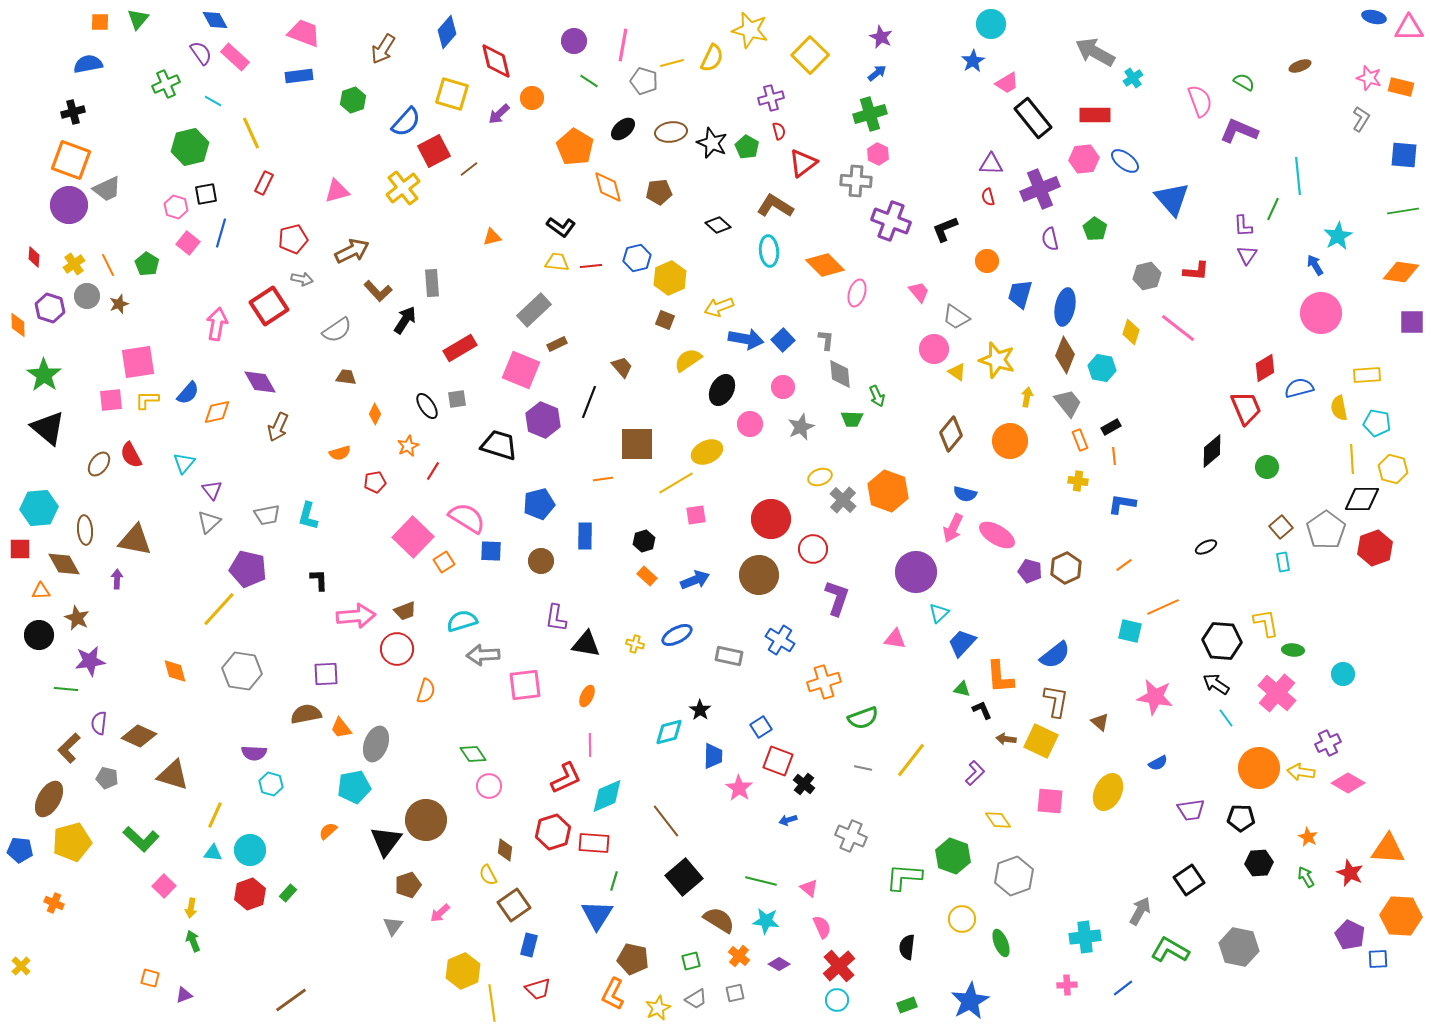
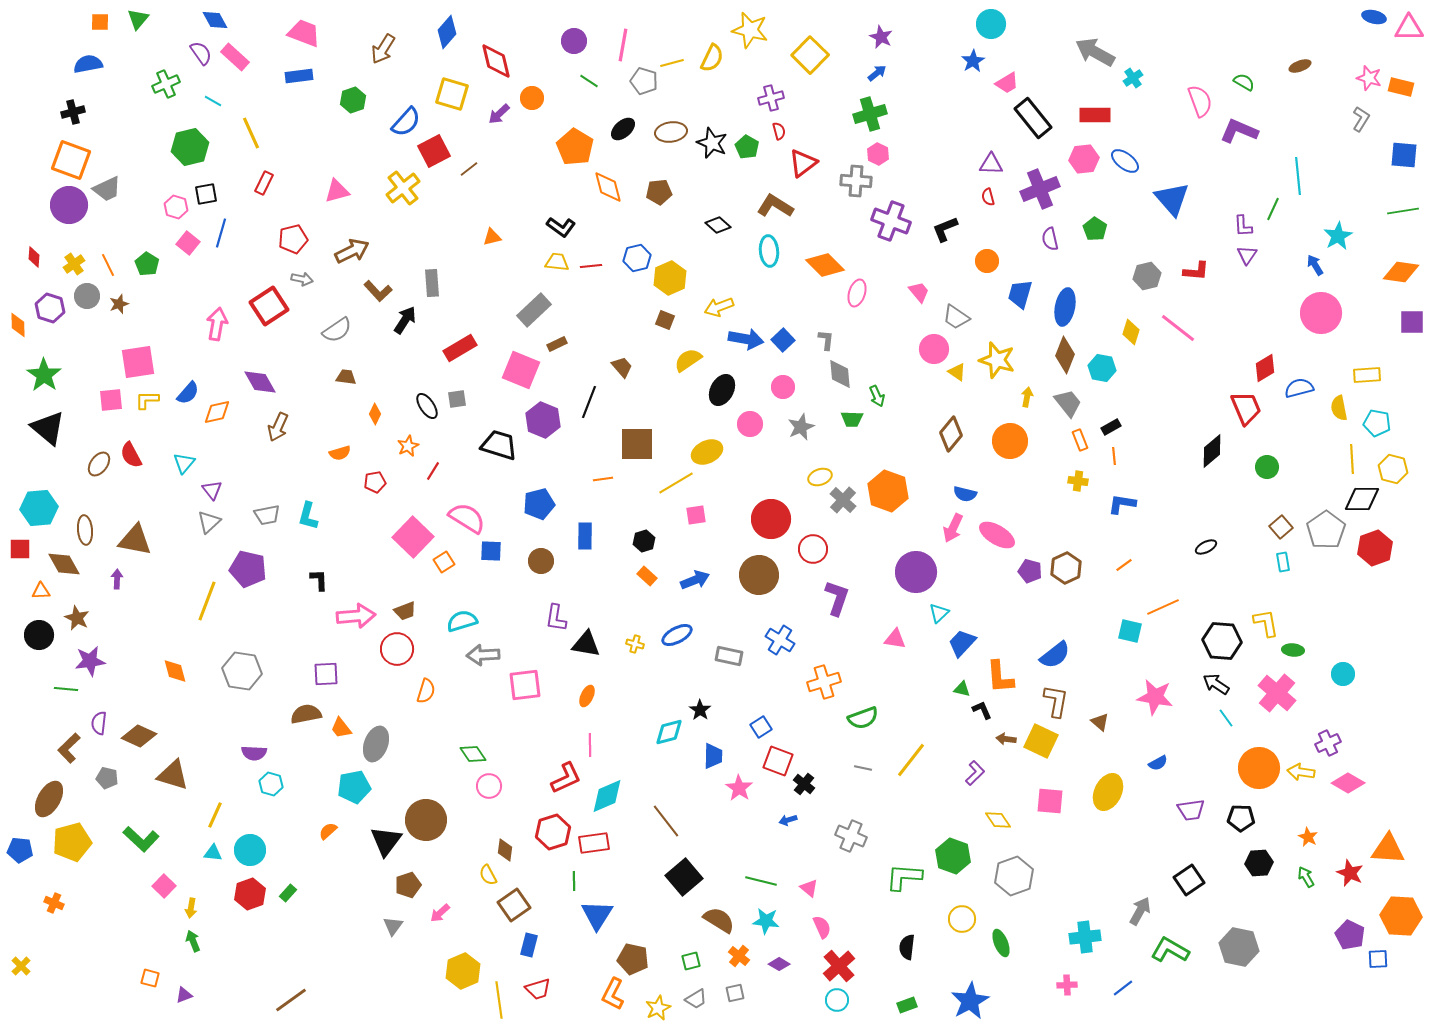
yellow line at (219, 609): moved 12 px left, 8 px up; rotated 21 degrees counterclockwise
red rectangle at (594, 843): rotated 12 degrees counterclockwise
green line at (614, 881): moved 40 px left; rotated 18 degrees counterclockwise
yellow line at (492, 1003): moved 7 px right, 3 px up
